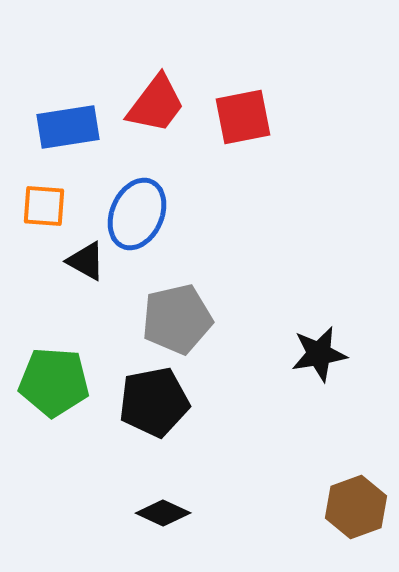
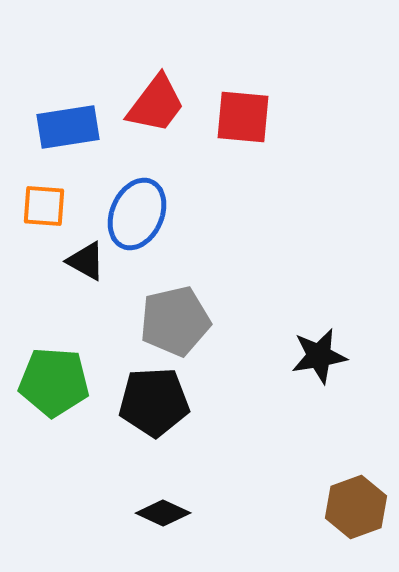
red square: rotated 16 degrees clockwise
gray pentagon: moved 2 px left, 2 px down
black star: moved 2 px down
black pentagon: rotated 8 degrees clockwise
